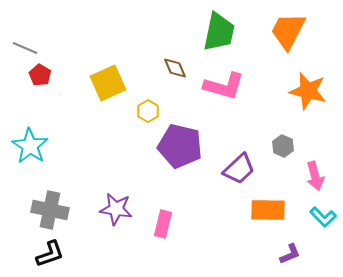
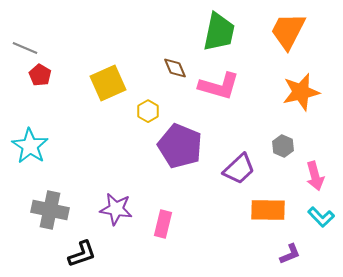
pink L-shape: moved 5 px left
orange star: moved 7 px left, 1 px down; rotated 27 degrees counterclockwise
purple pentagon: rotated 9 degrees clockwise
cyan L-shape: moved 2 px left
black L-shape: moved 32 px right
